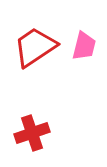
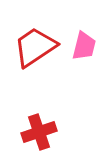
red cross: moved 7 px right, 1 px up
